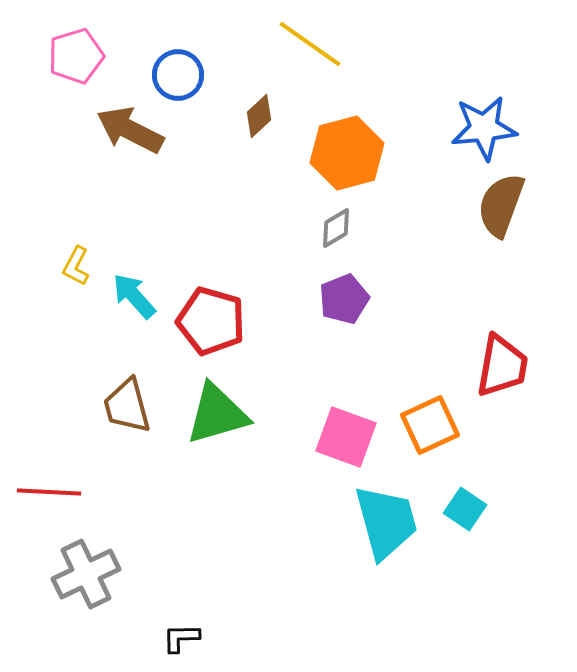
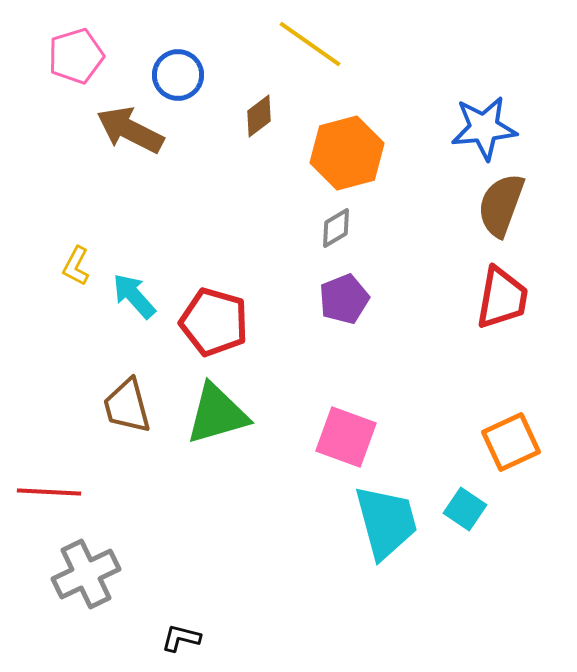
brown diamond: rotated 6 degrees clockwise
red pentagon: moved 3 px right, 1 px down
red trapezoid: moved 68 px up
orange square: moved 81 px right, 17 px down
black L-shape: rotated 15 degrees clockwise
